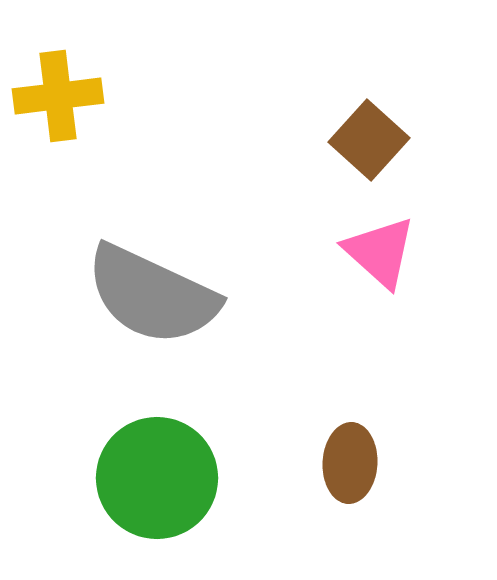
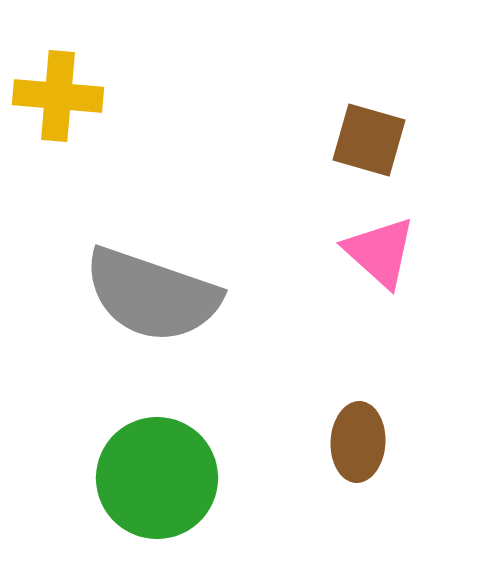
yellow cross: rotated 12 degrees clockwise
brown square: rotated 26 degrees counterclockwise
gray semicircle: rotated 6 degrees counterclockwise
brown ellipse: moved 8 px right, 21 px up
